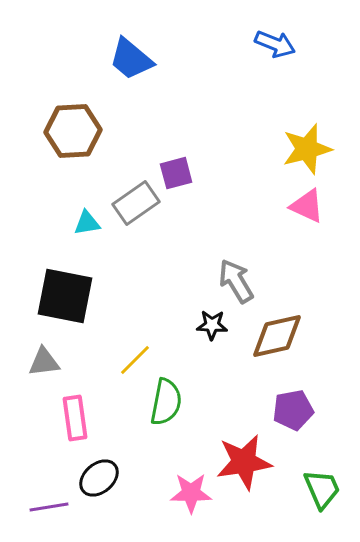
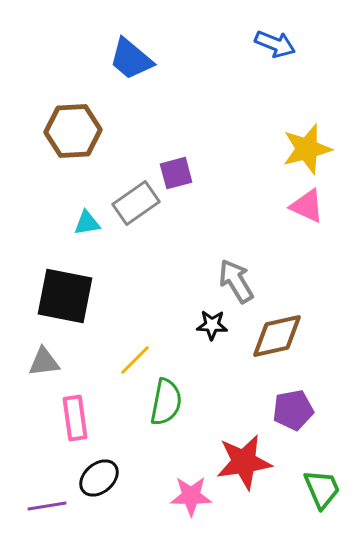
pink star: moved 3 px down
purple line: moved 2 px left, 1 px up
